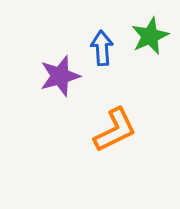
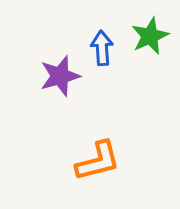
orange L-shape: moved 17 px left, 31 px down; rotated 12 degrees clockwise
